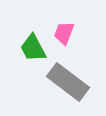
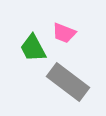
pink trapezoid: rotated 90 degrees counterclockwise
